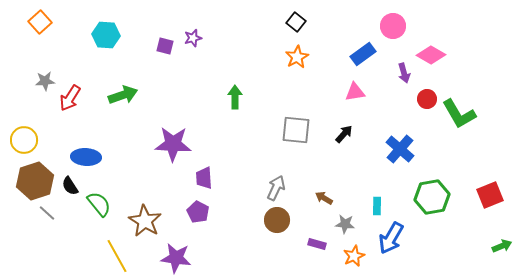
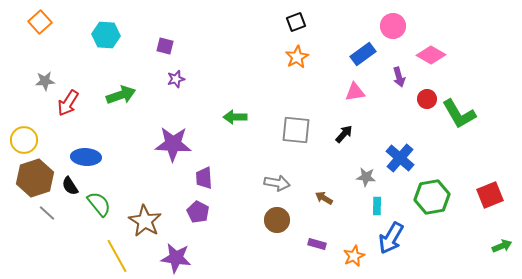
black square at (296, 22): rotated 30 degrees clockwise
purple star at (193, 38): moved 17 px left, 41 px down
purple arrow at (404, 73): moved 5 px left, 4 px down
green arrow at (123, 95): moved 2 px left
green arrow at (235, 97): moved 20 px down; rotated 90 degrees counterclockwise
red arrow at (70, 98): moved 2 px left, 5 px down
blue cross at (400, 149): moved 9 px down
brown hexagon at (35, 181): moved 3 px up
gray arrow at (276, 188): moved 1 px right, 5 px up; rotated 75 degrees clockwise
gray star at (345, 224): moved 21 px right, 47 px up
